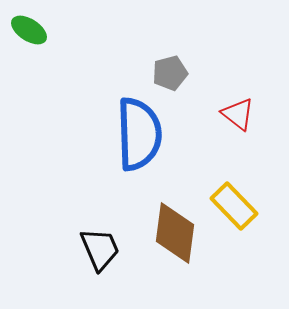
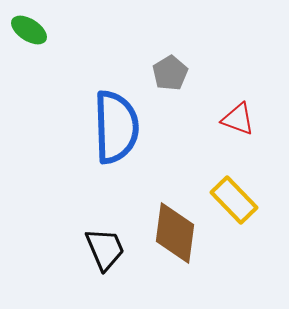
gray pentagon: rotated 16 degrees counterclockwise
red triangle: moved 5 px down; rotated 18 degrees counterclockwise
blue semicircle: moved 23 px left, 7 px up
yellow rectangle: moved 6 px up
black trapezoid: moved 5 px right
